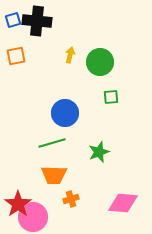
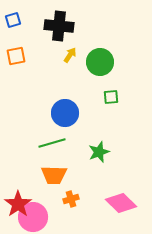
black cross: moved 22 px right, 5 px down
yellow arrow: rotated 21 degrees clockwise
pink diamond: moved 2 px left; rotated 40 degrees clockwise
